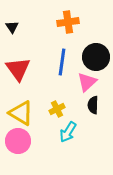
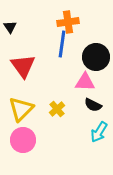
black triangle: moved 2 px left
blue line: moved 18 px up
red triangle: moved 5 px right, 3 px up
pink triangle: moved 2 px left; rotated 45 degrees clockwise
black semicircle: rotated 66 degrees counterclockwise
yellow cross: rotated 14 degrees counterclockwise
yellow triangle: moved 4 px up; rotated 44 degrees clockwise
cyan arrow: moved 31 px right
pink circle: moved 5 px right, 1 px up
